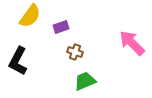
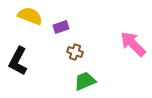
yellow semicircle: rotated 105 degrees counterclockwise
pink arrow: moved 1 px right, 1 px down
